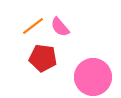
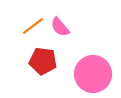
red pentagon: moved 3 px down
pink circle: moved 3 px up
